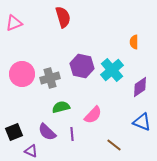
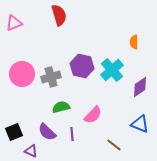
red semicircle: moved 4 px left, 2 px up
gray cross: moved 1 px right, 1 px up
blue triangle: moved 2 px left, 2 px down
